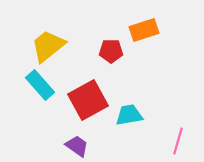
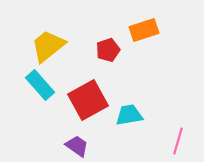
red pentagon: moved 3 px left, 1 px up; rotated 20 degrees counterclockwise
